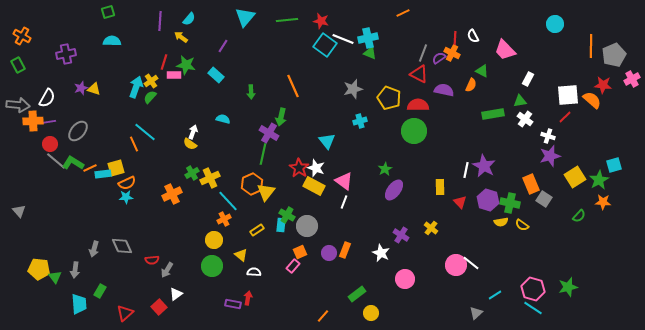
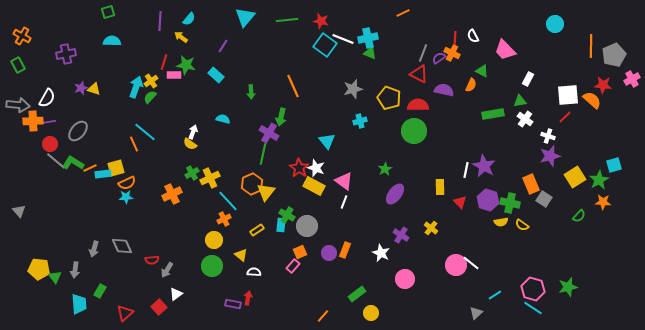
purple ellipse at (394, 190): moved 1 px right, 4 px down
